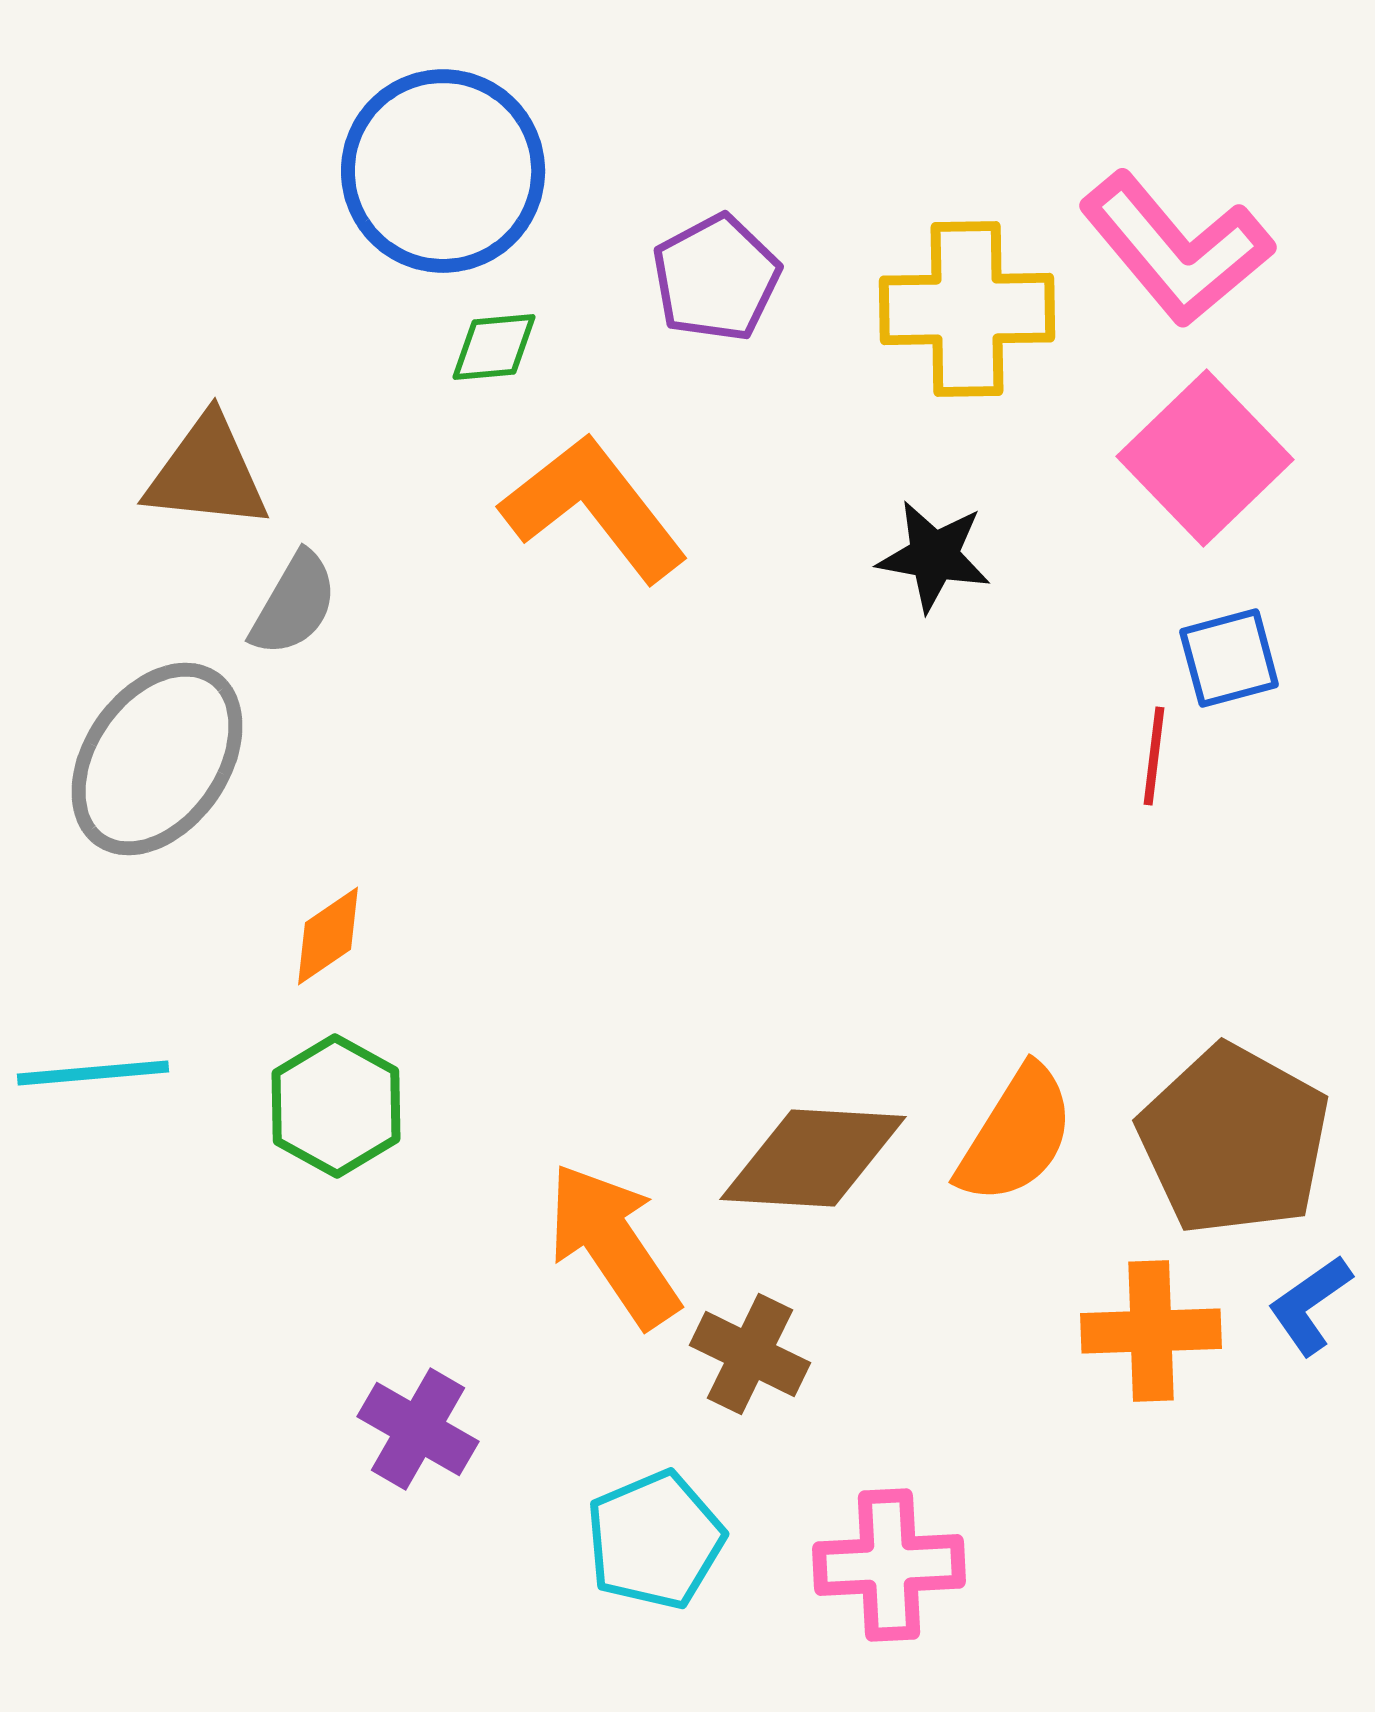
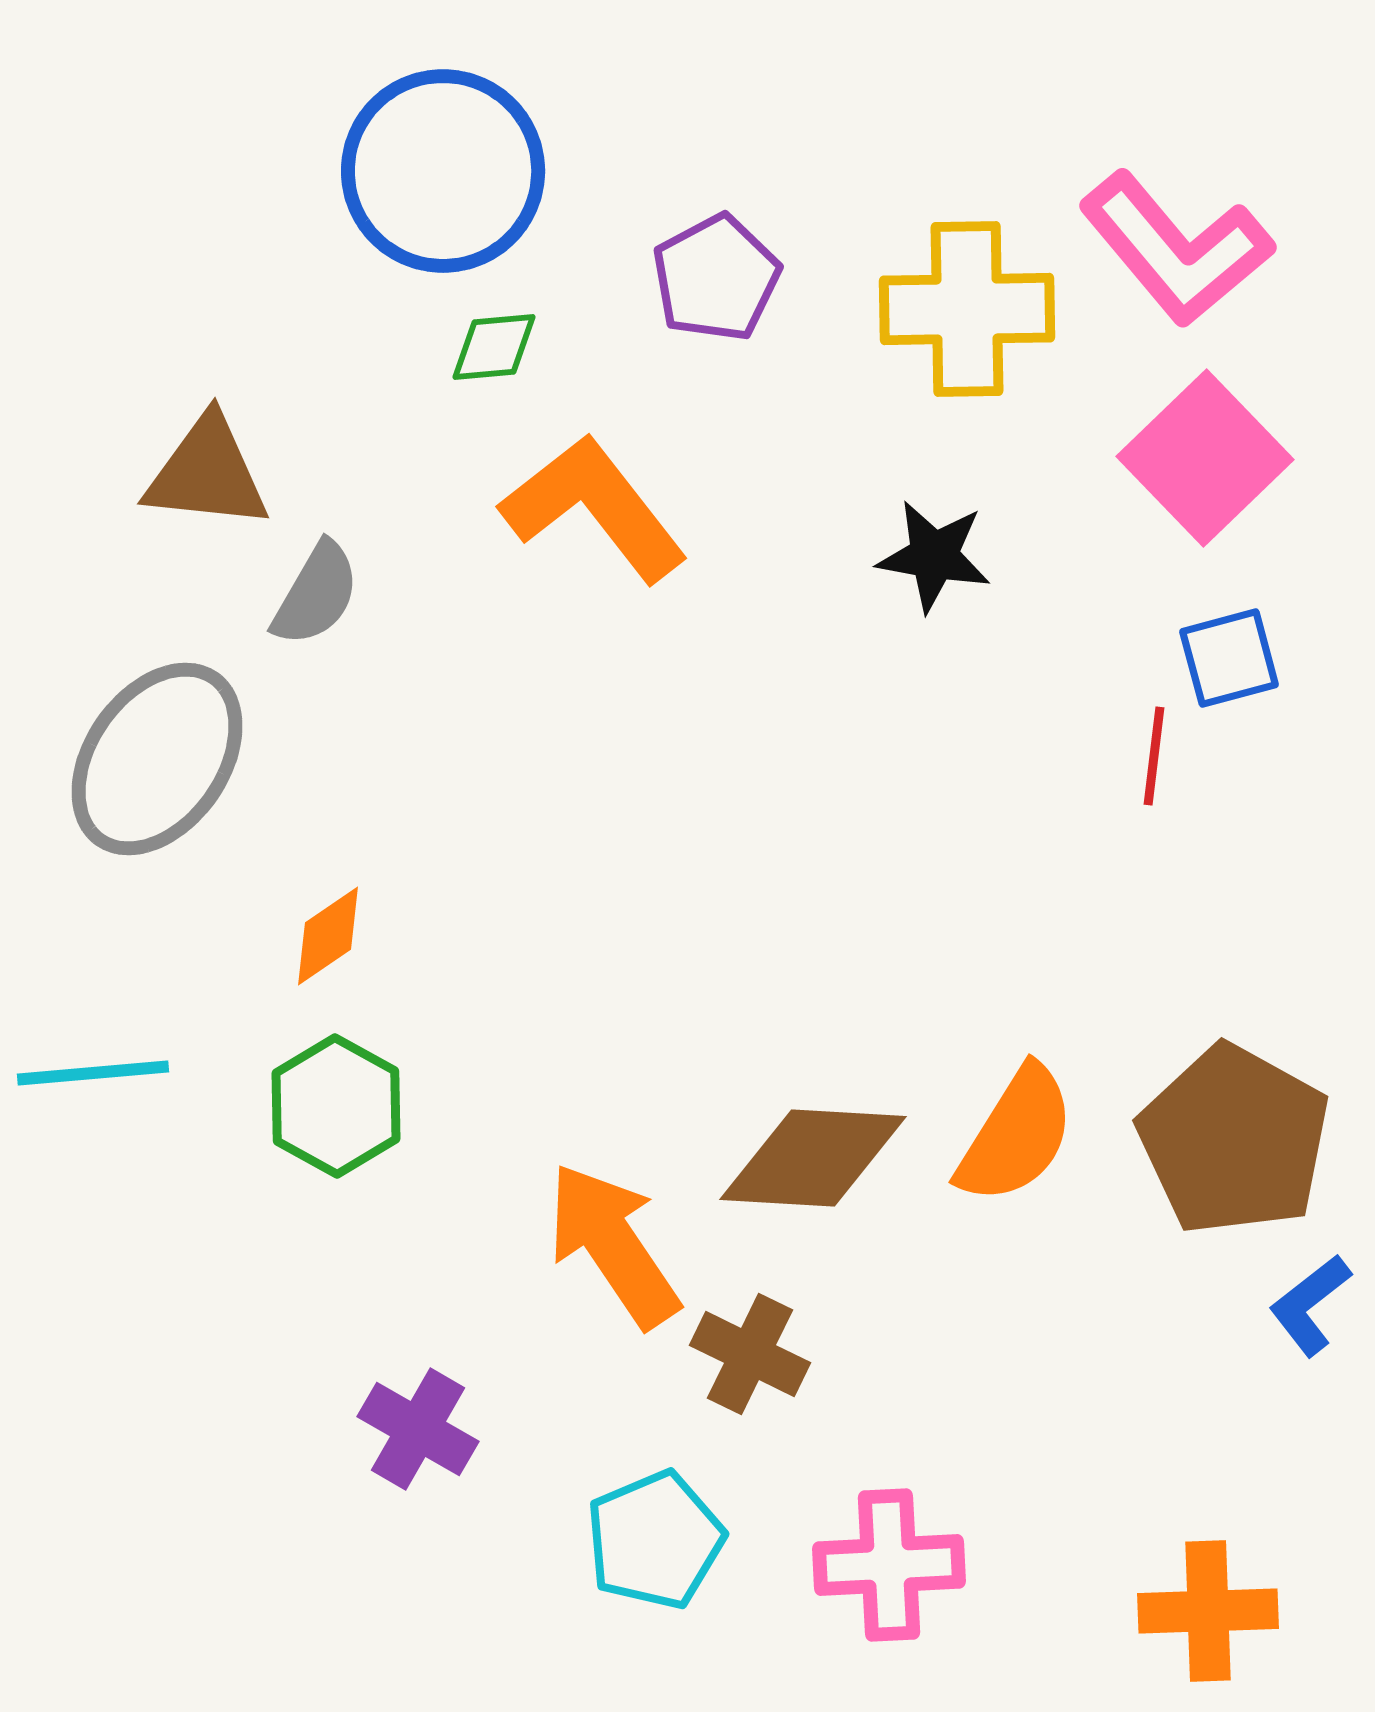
gray semicircle: moved 22 px right, 10 px up
blue L-shape: rotated 3 degrees counterclockwise
orange cross: moved 57 px right, 280 px down
